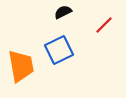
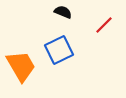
black semicircle: rotated 48 degrees clockwise
orange trapezoid: rotated 20 degrees counterclockwise
